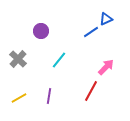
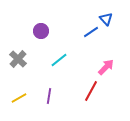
blue triangle: rotated 48 degrees counterclockwise
cyan line: rotated 12 degrees clockwise
